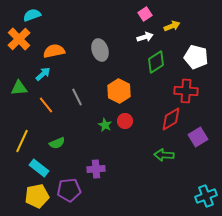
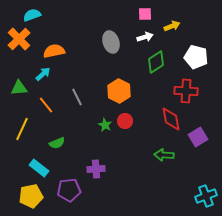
pink square: rotated 32 degrees clockwise
gray ellipse: moved 11 px right, 8 px up
red diamond: rotated 70 degrees counterclockwise
yellow line: moved 12 px up
yellow pentagon: moved 6 px left
